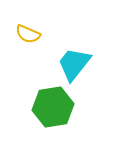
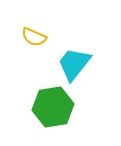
yellow semicircle: moved 6 px right, 3 px down
